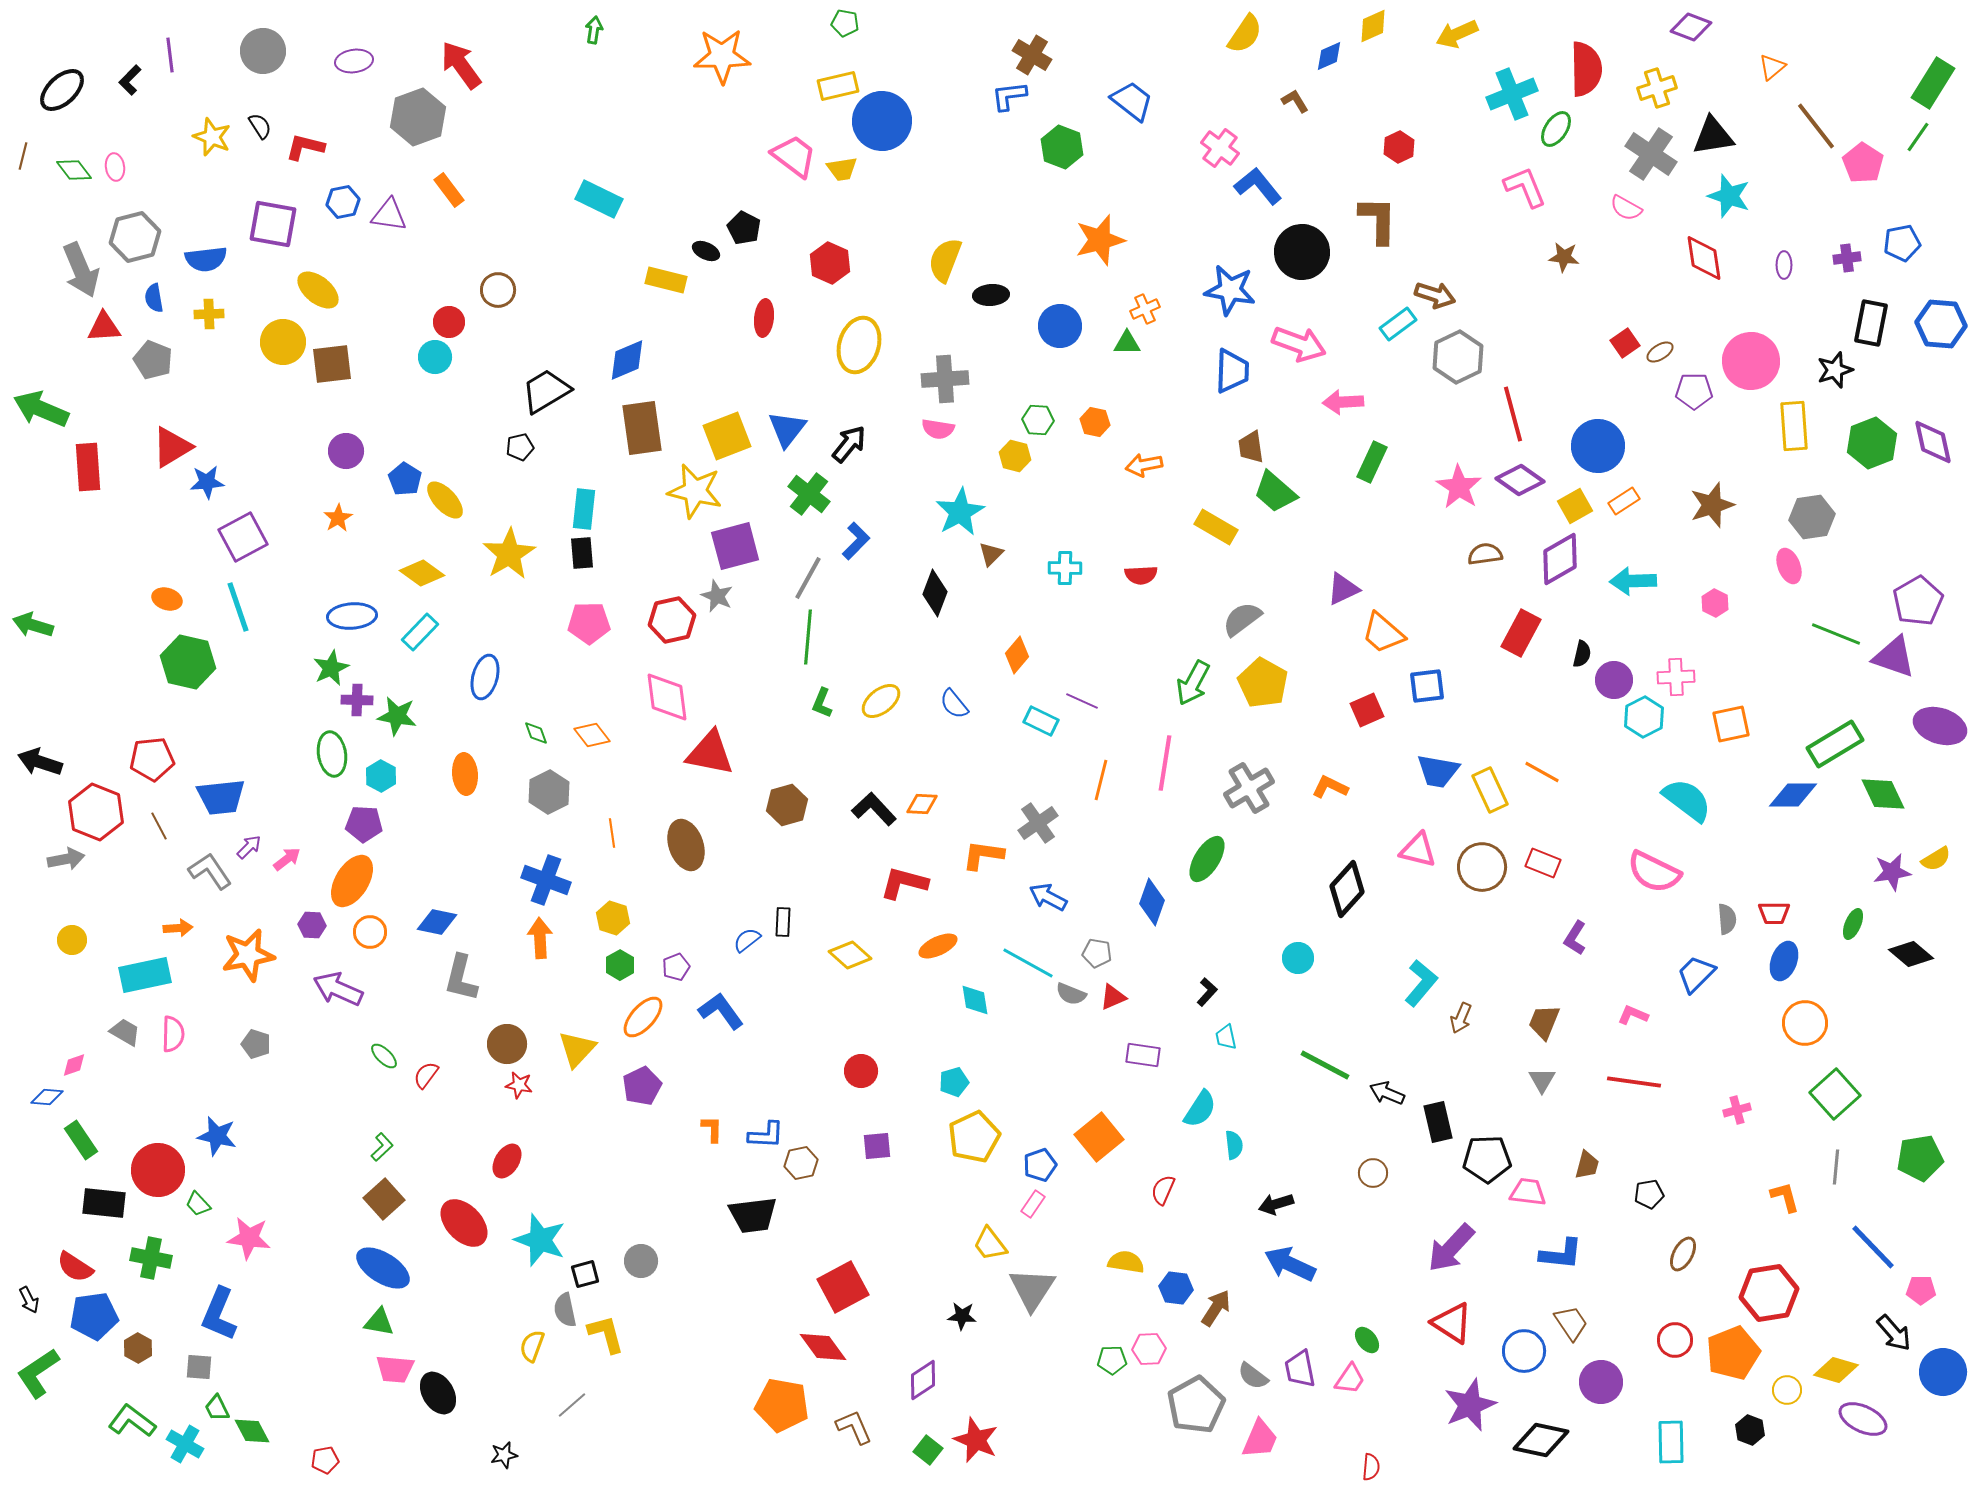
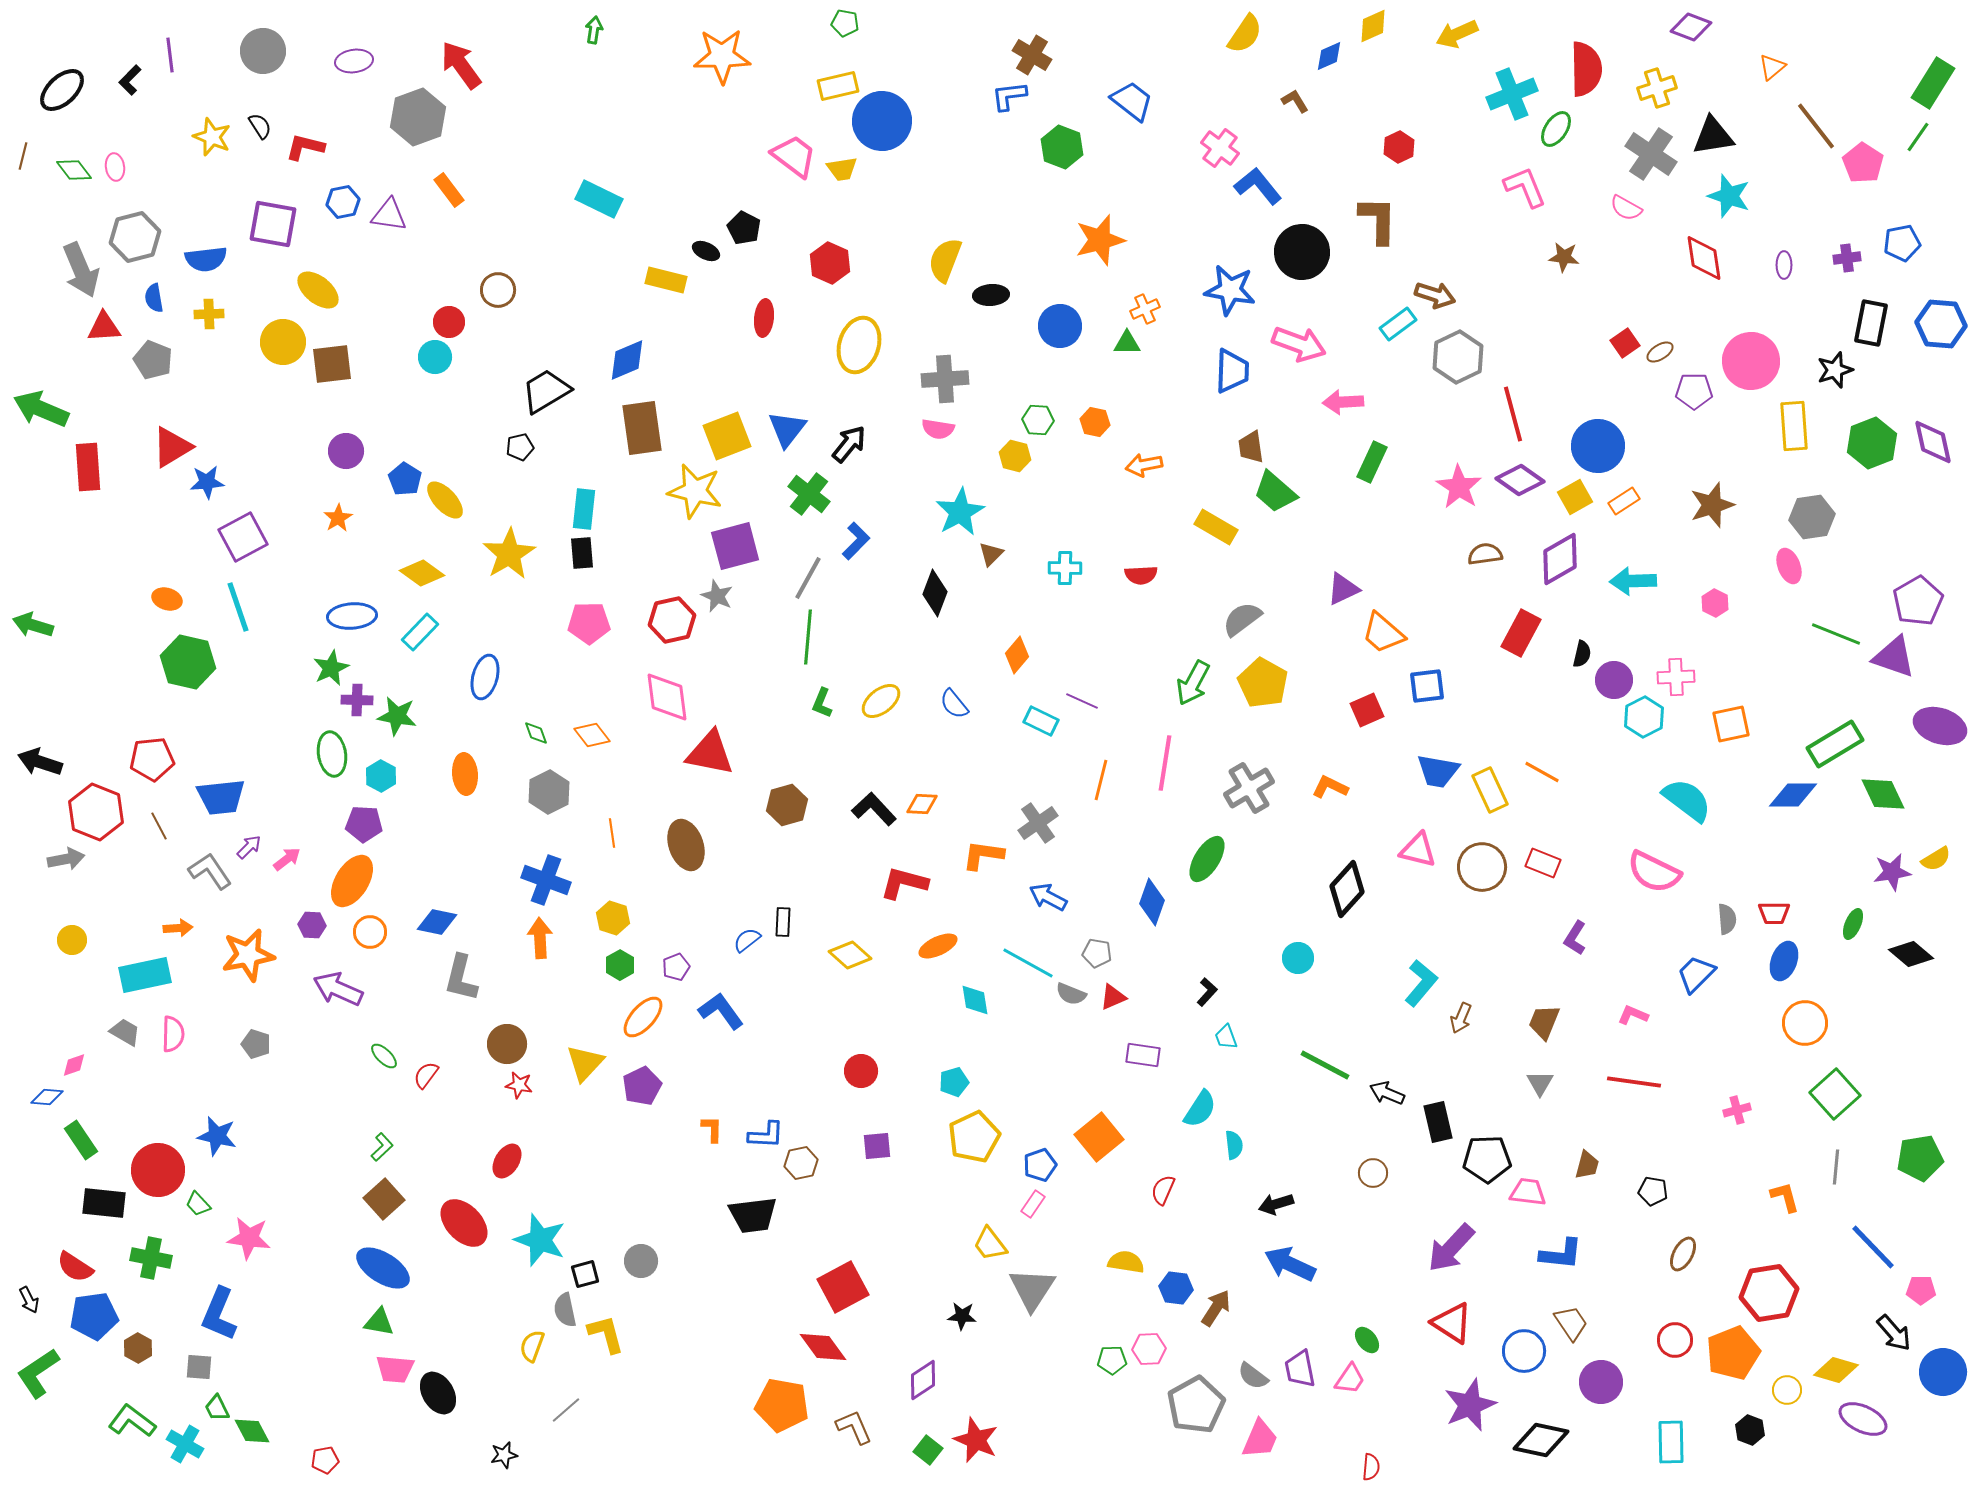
yellow square at (1575, 506): moved 9 px up
cyan trapezoid at (1226, 1037): rotated 8 degrees counterclockwise
yellow triangle at (577, 1049): moved 8 px right, 14 px down
gray triangle at (1542, 1080): moved 2 px left, 3 px down
black pentagon at (1649, 1194): moved 4 px right, 3 px up; rotated 20 degrees clockwise
gray line at (572, 1405): moved 6 px left, 5 px down
